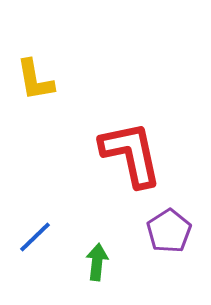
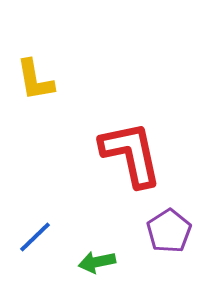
green arrow: rotated 108 degrees counterclockwise
